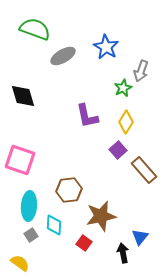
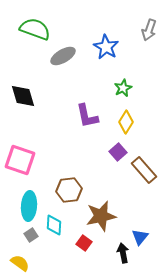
gray arrow: moved 8 px right, 41 px up
purple square: moved 2 px down
